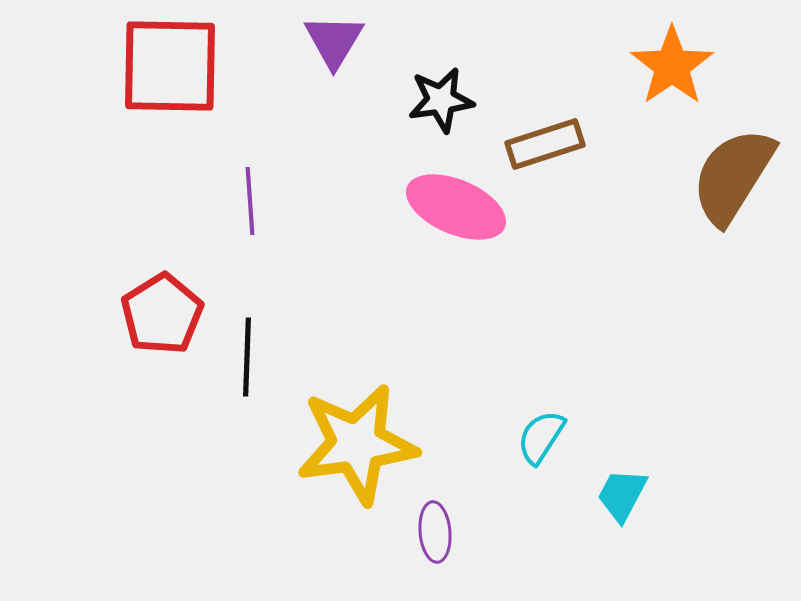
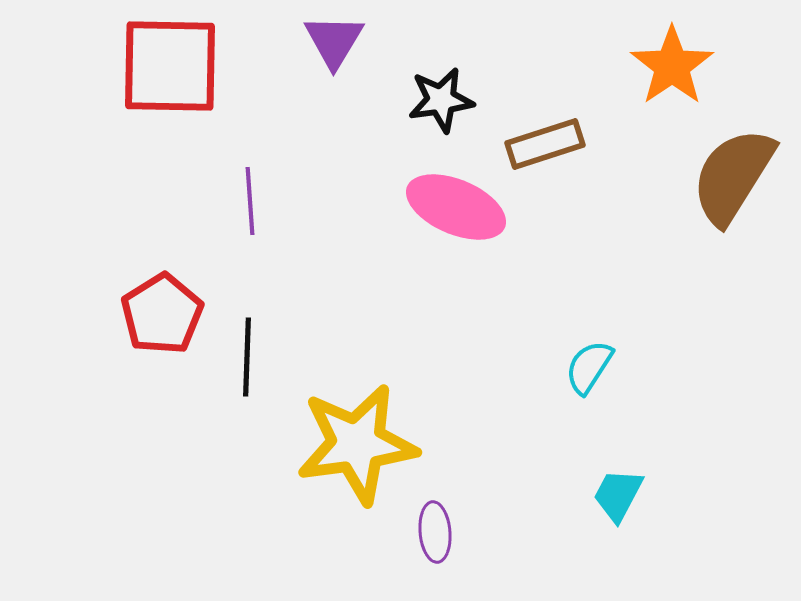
cyan semicircle: moved 48 px right, 70 px up
cyan trapezoid: moved 4 px left
